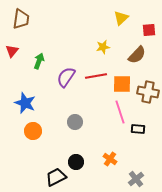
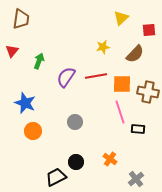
brown semicircle: moved 2 px left, 1 px up
